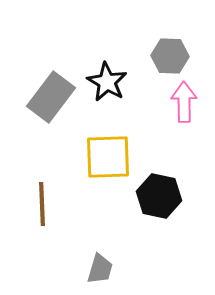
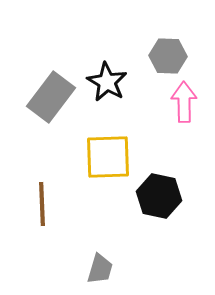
gray hexagon: moved 2 px left
